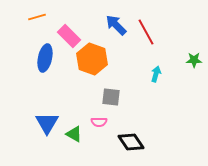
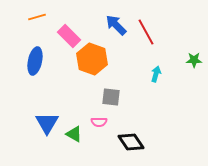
blue ellipse: moved 10 px left, 3 px down
